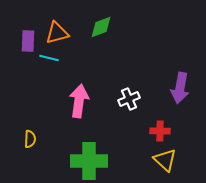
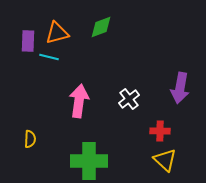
cyan line: moved 1 px up
white cross: rotated 15 degrees counterclockwise
